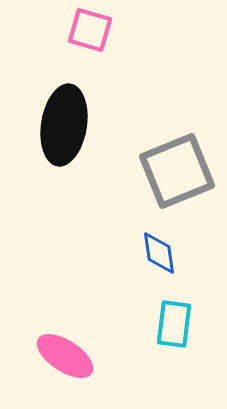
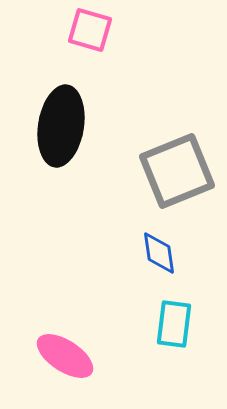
black ellipse: moved 3 px left, 1 px down
